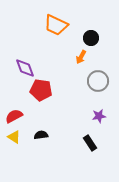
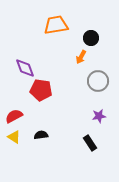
orange trapezoid: rotated 145 degrees clockwise
